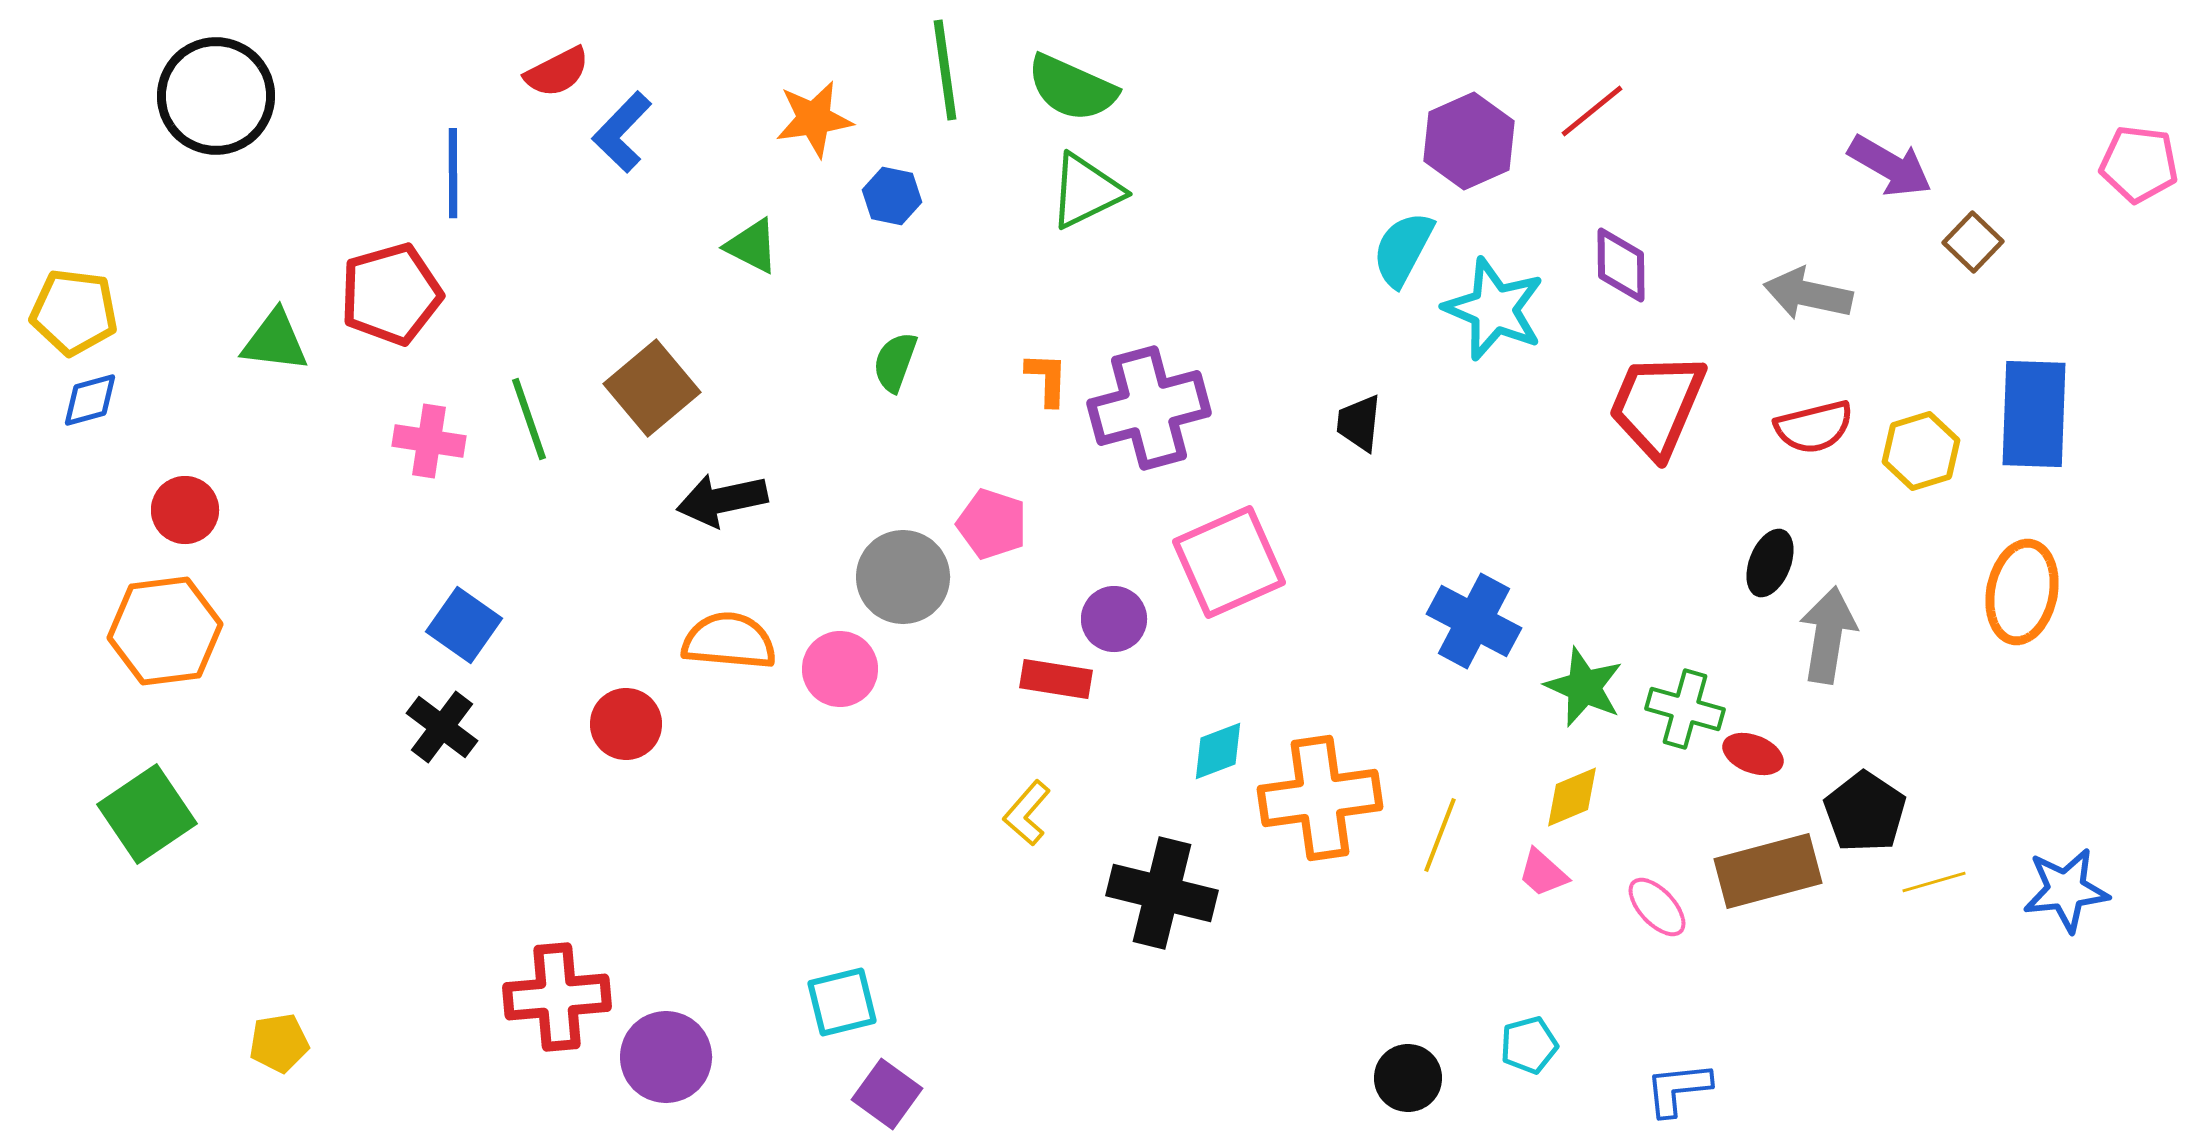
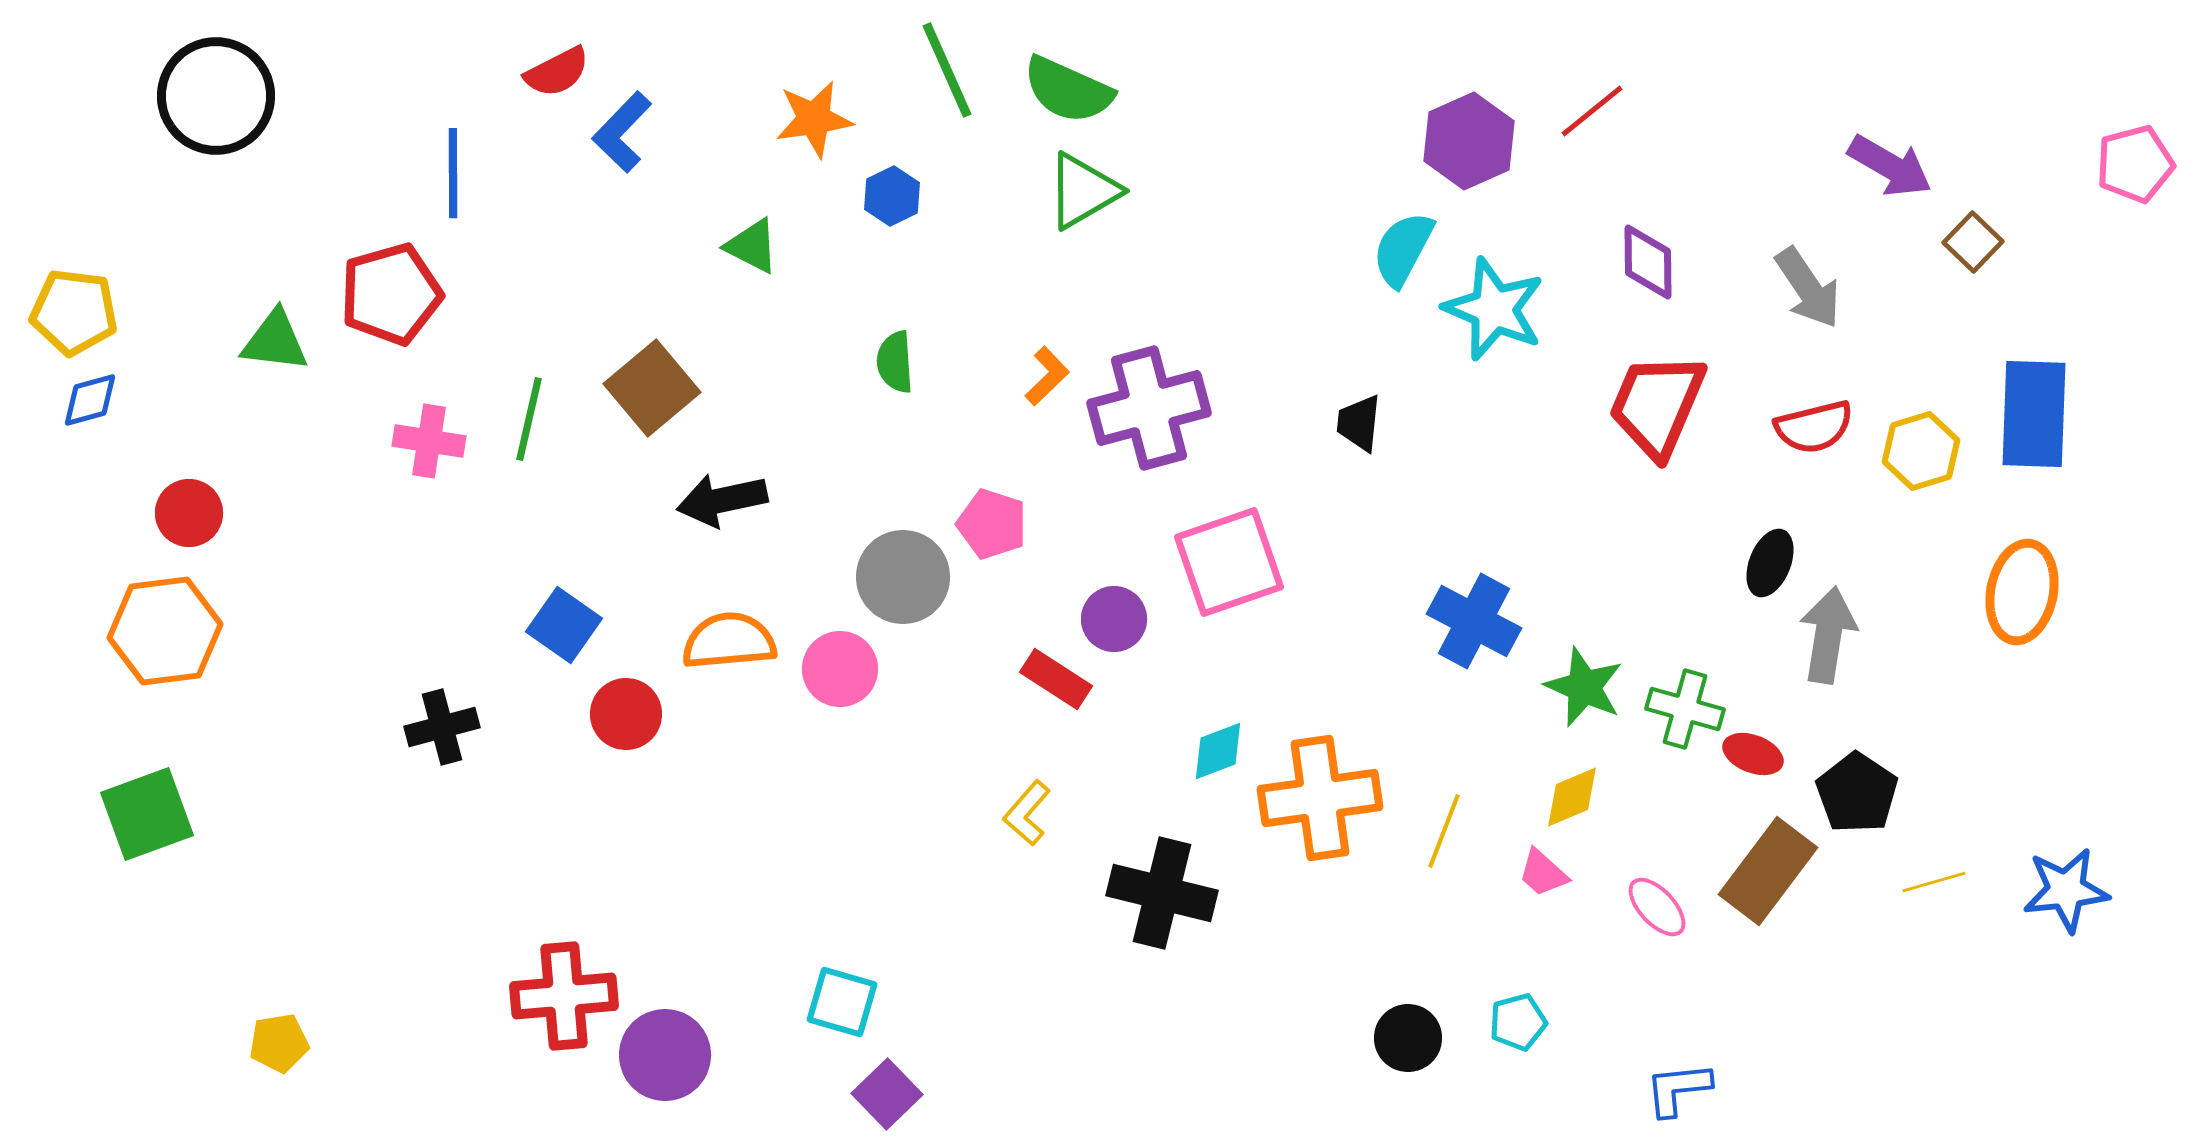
green line at (945, 70): moved 2 px right; rotated 16 degrees counterclockwise
green semicircle at (1072, 88): moved 4 px left, 2 px down
pink pentagon at (2139, 164): moved 4 px left; rotated 22 degrees counterclockwise
green triangle at (1086, 191): moved 3 px left; rotated 4 degrees counterclockwise
blue hexagon at (892, 196): rotated 22 degrees clockwise
purple diamond at (1621, 265): moved 27 px right, 3 px up
gray arrow at (1808, 294): moved 6 px up; rotated 136 degrees counterclockwise
green semicircle at (895, 362): rotated 24 degrees counterclockwise
orange L-shape at (1047, 379): moved 3 px up; rotated 44 degrees clockwise
green line at (529, 419): rotated 32 degrees clockwise
red circle at (185, 510): moved 4 px right, 3 px down
pink square at (1229, 562): rotated 5 degrees clockwise
blue square at (464, 625): moved 100 px right
orange semicircle at (729, 641): rotated 10 degrees counterclockwise
red rectangle at (1056, 679): rotated 24 degrees clockwise
red circle at (626, 724): moved 10 px up
black cross at (442, 727): rotated 38 degrees clockwise
black pentagon at (1865, 812): moved 8 px left, 19 px up
green square at (147, 814): rotated 14 degrees clockwise
yellow line at (1440, 835): moved 4 px right, 4 px up
brown rectangle at (1768, 871): rotated 38 degrees counterclockwise
red cross at (557, 997): moved 7 px right, 1 px up
cyan square at (842, 1002): rotated 30 degrees clockwise
cyan pentagon at (1529, 1045): moved 11 px left, 23 px up
purple circle at (666, 1057): moved 1 px left, 2 px up
black circle at (1408, 1078): moved 40 px up
purple square at (887, 1094): rotated 10 degrees clockwise
